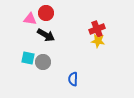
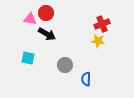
red cross: moved 5 px right, 5 px up
black arrow: moved 1 px right, 1 px up
gray circle: moved 22 px right, 3 px down
blue semicircle: moved 13 px right
